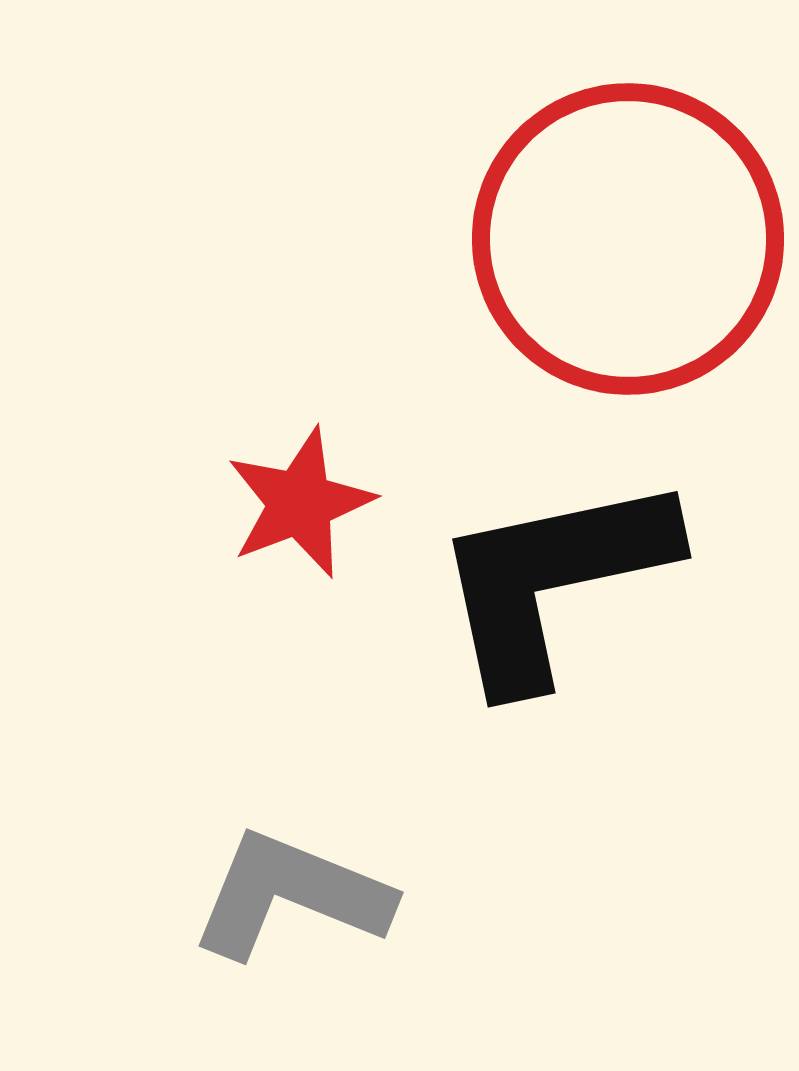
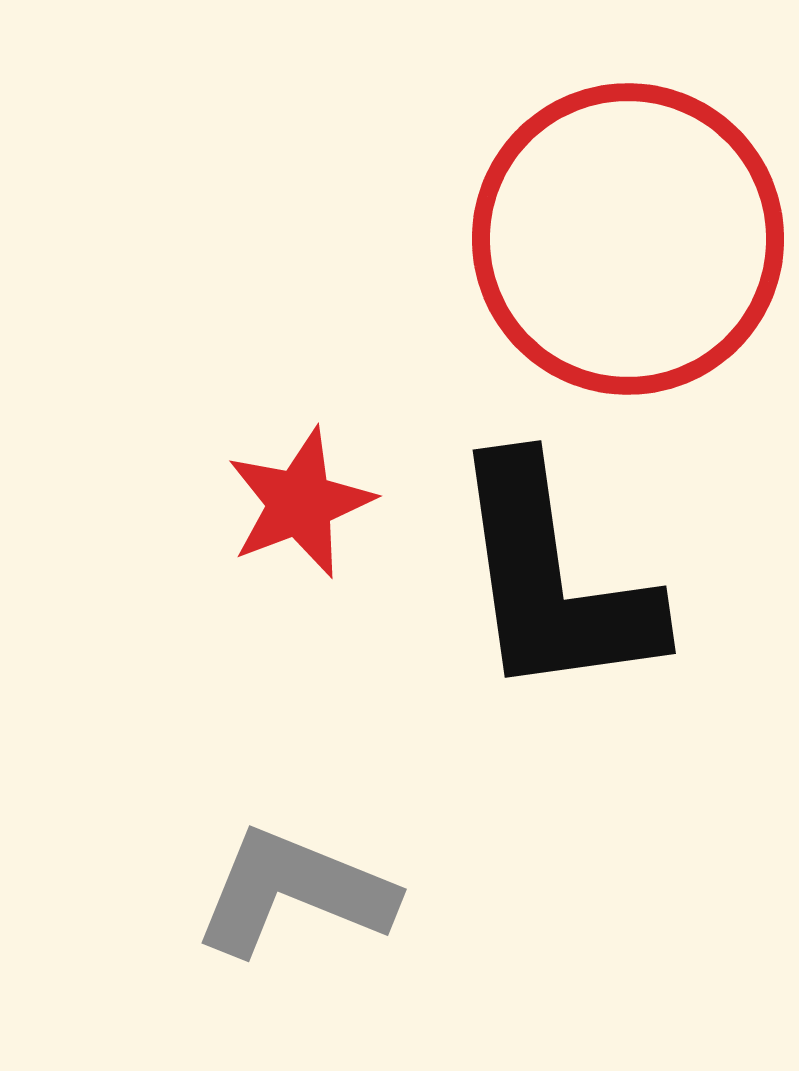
black L-shape: rotated 86 degrees counterclockwise
gray L-shape: moved 3 px right, 3 px up
